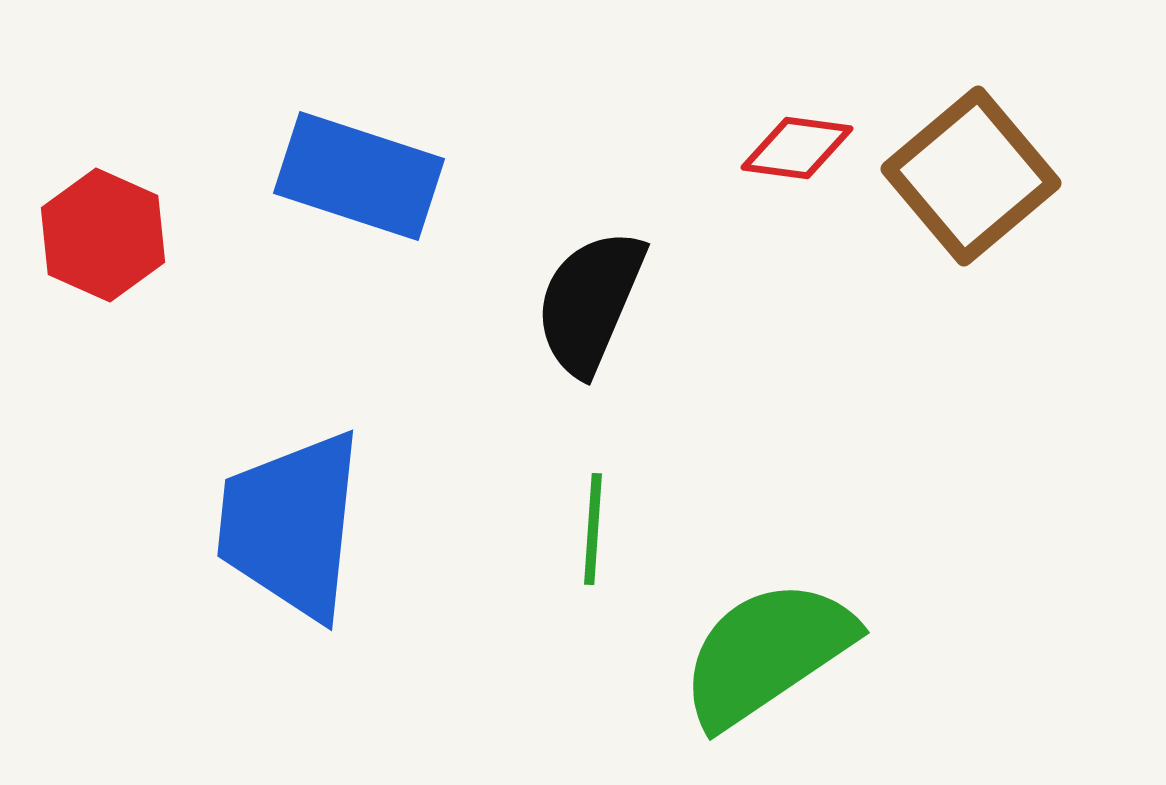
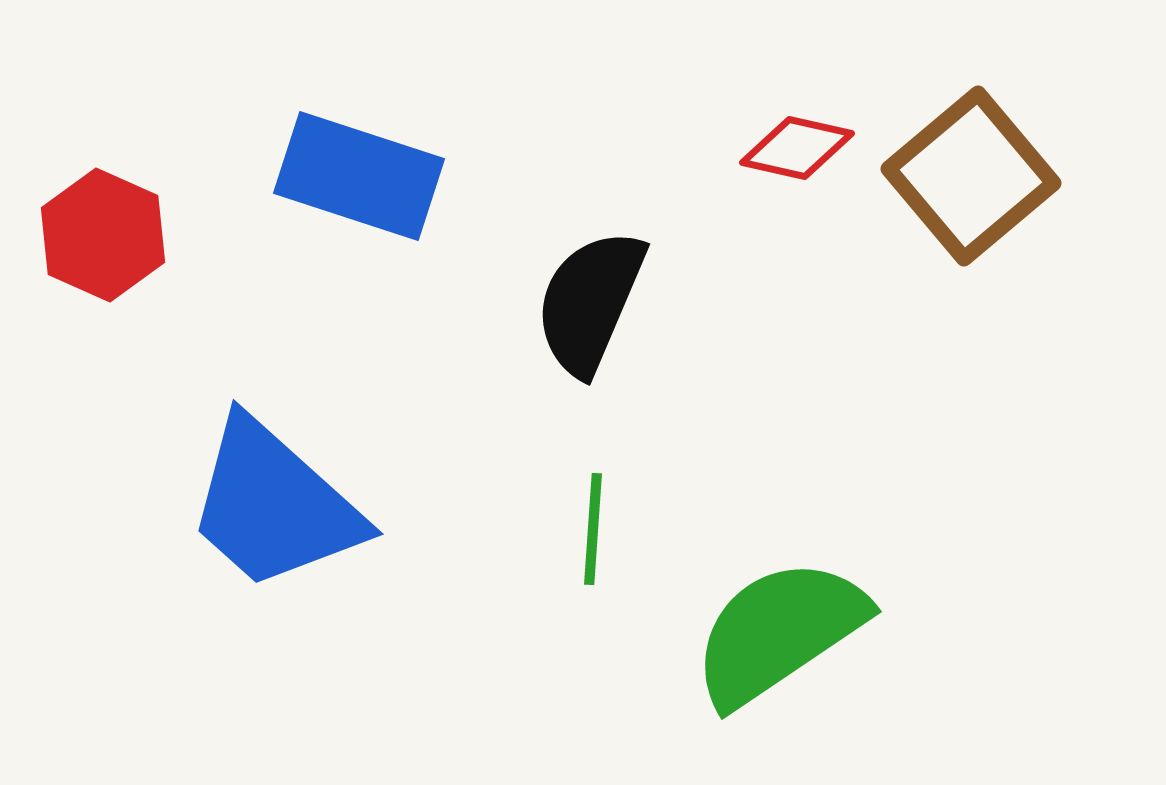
red diamond: rotated 5 degrees clockwise
blue trapezoid: moved 17 px left, 20 px up; rotated 54 degrees counterclockwise
green semicircle: moved 12 px right, 21 px up
